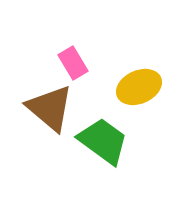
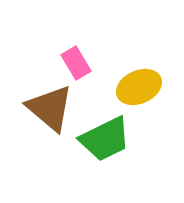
pink rectangle: moved 3 px right
green trapezoid: moved 2 px right, 2 px up; rotated 118 degrees clockwise
